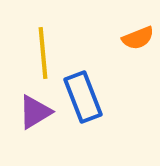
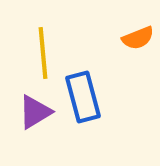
blue rectangle: rotated 6 degrees clockwise
